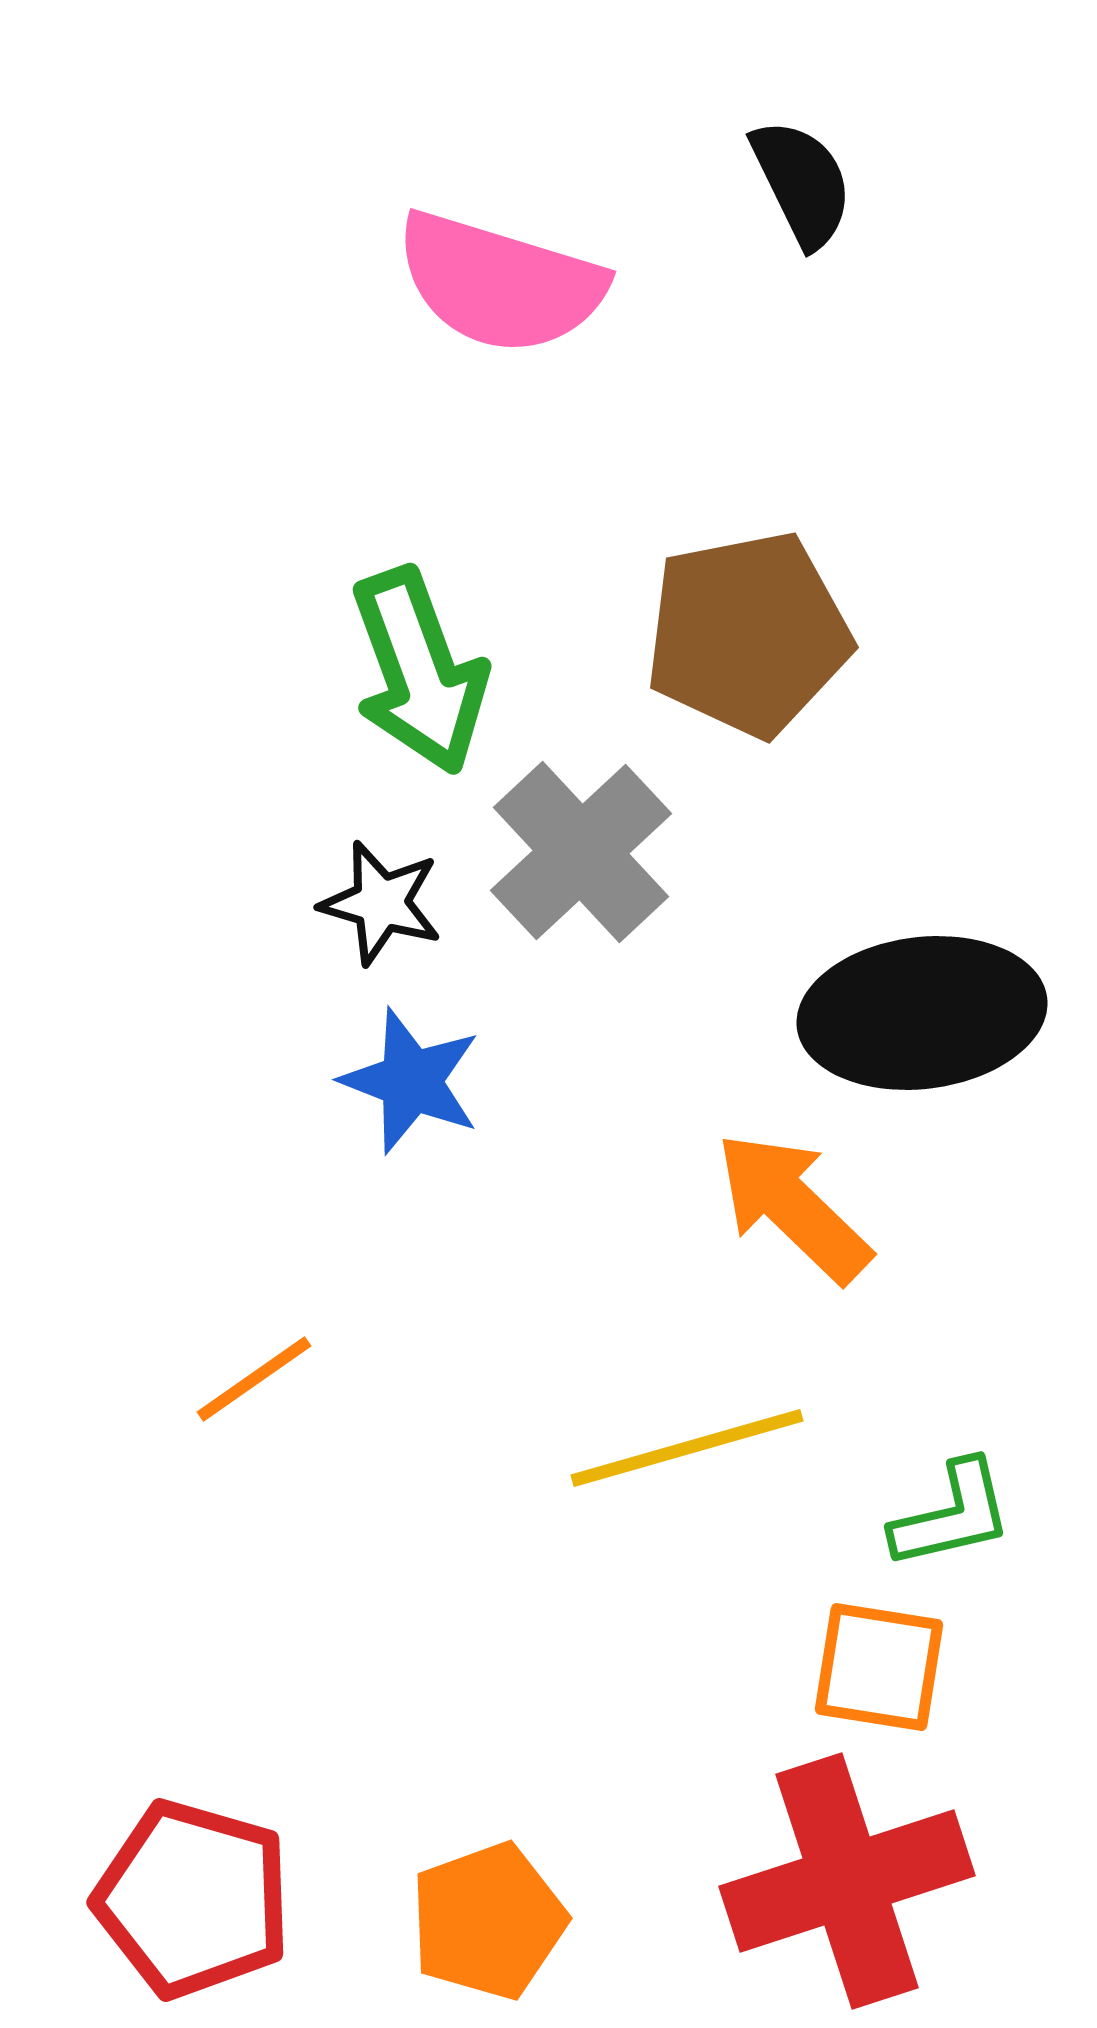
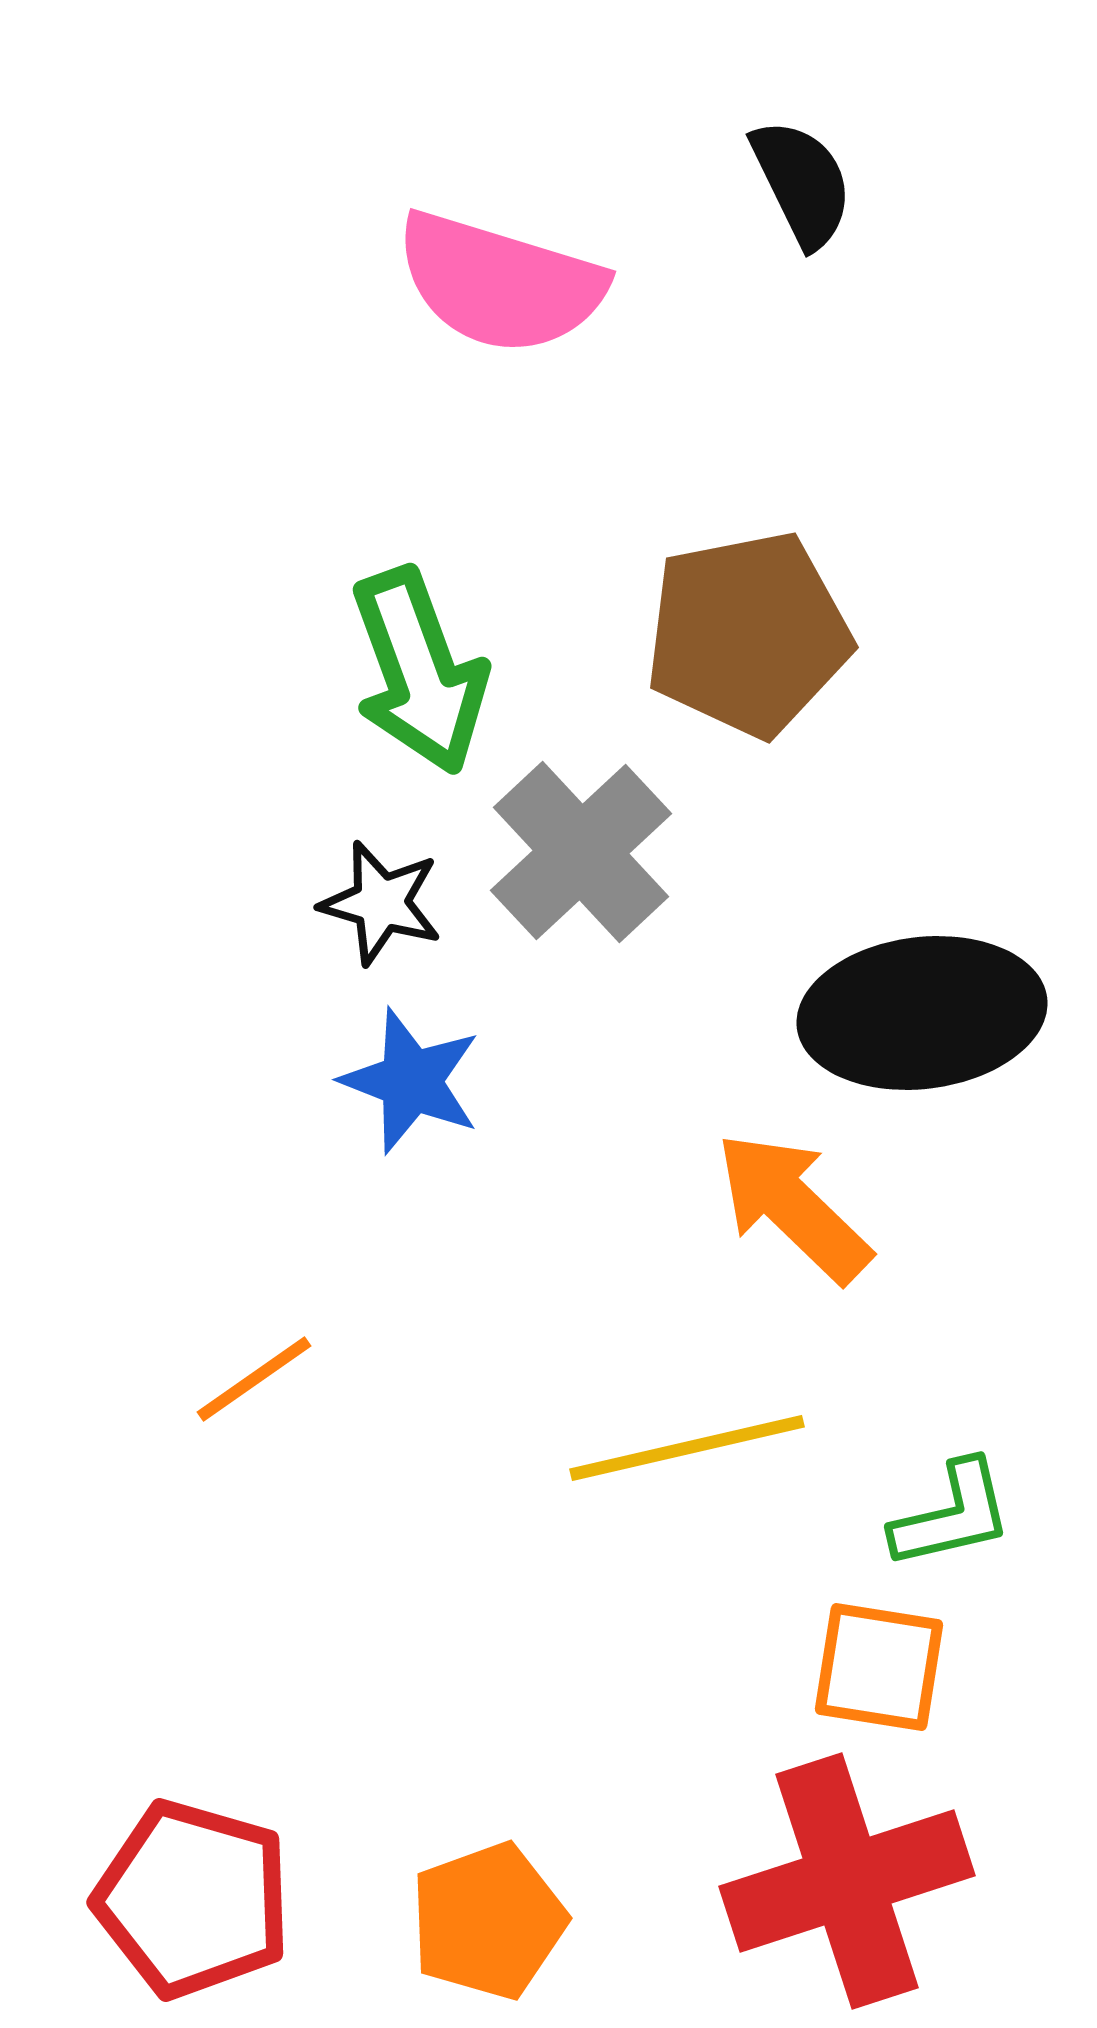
yellow line: rotated 3 degrees clockwise
